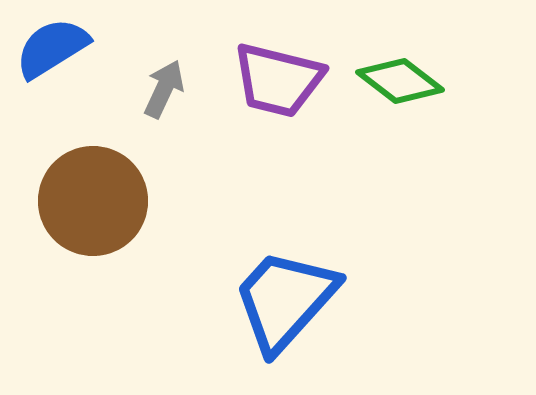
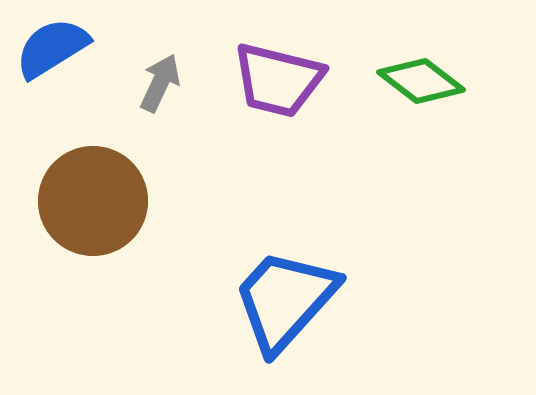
green diamond: moved 21 px right
gray arrow: moved 4 px left, 6 px up
